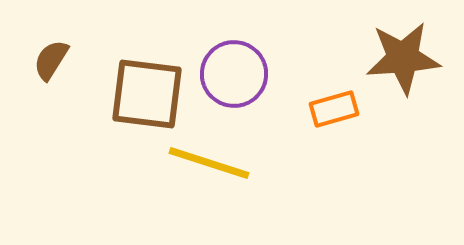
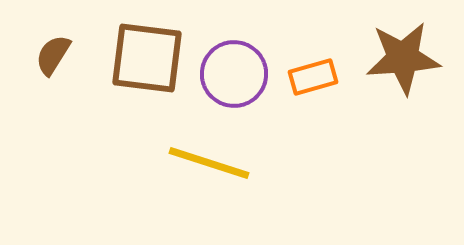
brown semicircle: moved 2 px right, 5 px up
brown square: moved 36 px up
orange rectangle: moved 21 px left, 32 px up
